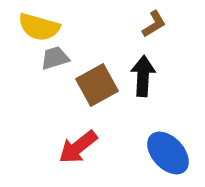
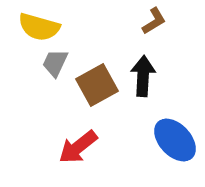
brown L-shape: moved 3 px up
gray trapezoid: moved 5 px down; rotated 48 degrees counterclockwise
blue ellipse: moved 7 px right, 13 px up
